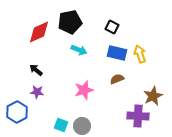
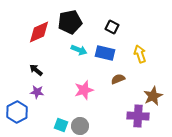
blue rectangle: moved 12 px left
brown semicircle: moved 1 px right
gray circle: moved 2 px left
